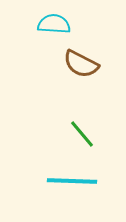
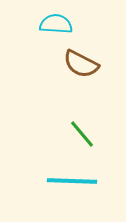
cyan semicircle: moved 2 px right
